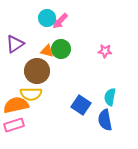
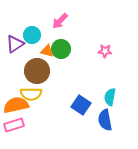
cyan circle: moved 15 px left, 17 px down
